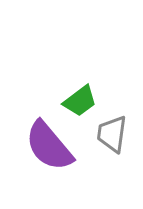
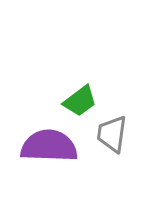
purple semicircle: rotated 132 degrees clockwise
